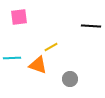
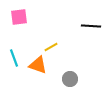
cyan line: moved 2 px right; rotated 72 degrees clockwise
